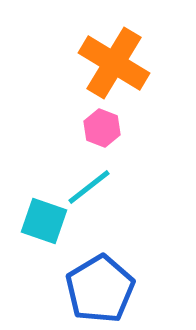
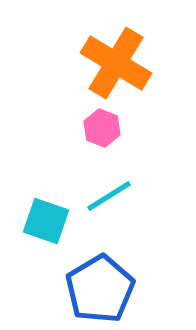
orange cross: moved 2 px right
cyan line: moved 20 px right, 9 px down; rotated 6 degrees clockwise
cyan square: moved 2 px right
